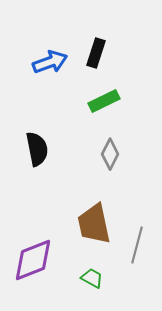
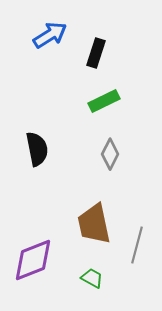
blue arrow: moved 27 px up; rotated 12 degrees counterclockwise
